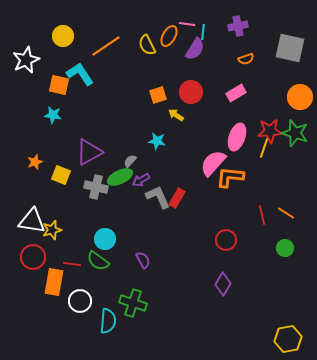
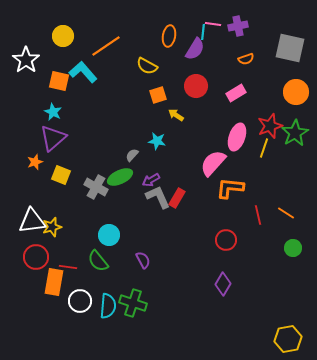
pink line at (187, 24): moved 26 px right
orange ellipse at (169, 36): rotated 20 degrees counterclockwise
yellow semicircle at (147, 45): moved 21 px down; rotated 35 degrees counterclockwise
white star at (26, 60): rotated 12 degrees counterclockwise
cyan L-shape at (80, 74): moved 3 px right, 2 px up; rotated 8 degrees counterclockwise
orange square at (59, 85): moved 4 px up
red circle at (191, 92): moved 5 px right, 6 px up
orange circle at (300, 97): moved 4 px left, 5 px up
cyan star at (53, 115): moved 3 px up; rotated 18 degrees clockwise
red star at (270, 131): moved 5 px up; rotated 15 degrees counterclockwise
green star at (295, 133): rotated 24 degrees clockwise
purple triangle at (89, 152): moved 36 px left, 14 px up; rotated 12 degrees counterclockwise
gray semicircle at (130, 161): moved 2 px right, 6 px up
orange L-shape at (230, 177): moved 11 px down
purple arrow at (141, 180): moved 10 px right
gray cross at (96, 187): rotated 15 degrees clockwise
red line at (262, 215): moved 4 px left
white triangle at (32, 221): rotated 16 degrees counterclockwise
yellow star at (52, 230): moved 3 px up
cyan circle at (105, 239): moved 4 px right, 4 px up
green circle at (285, 248): moved 8 px right
red circle at (33, 257): moved 3 px right
green semicircle at (98, 261): rotated 15 degrees clockwise
red line at (72, 264): moved 4 px left, 3 px down
cyan semicircle at (108, 321): moved 15 px up
